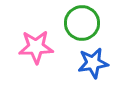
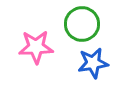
green circle: moved 1 px down
